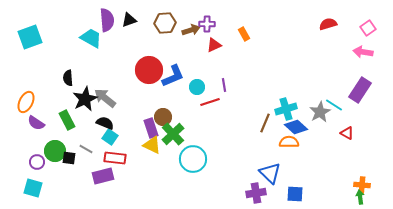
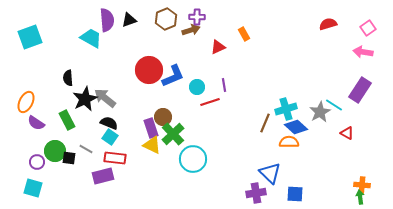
brown hexagon at (165, 23): moved 1 px right, 4 px up; rotated 20 degrees counterclockwise
purple cross at (207, 24): moved 10 px left, 7 px up
red triangle at (214, 45): moved 4 px right, 2 px down
black semicircle at (105, 123): moved 4 px right
